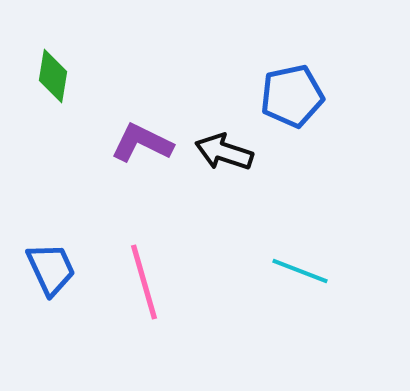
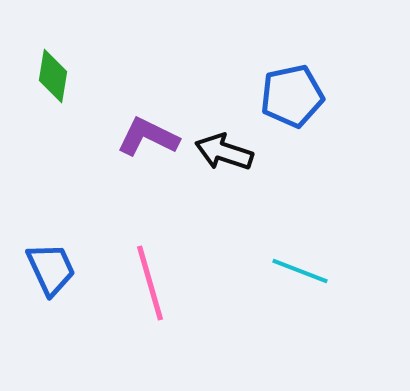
purple L-shape: moved 6 px right, 6 px up
pink line: moved 6 px right, 1 px down
